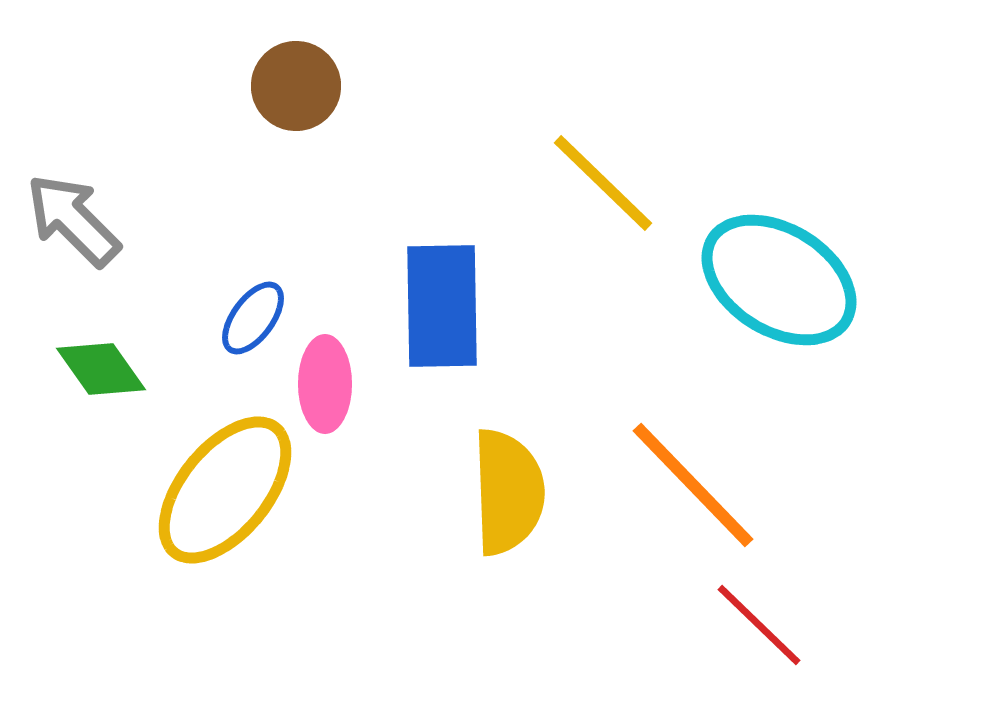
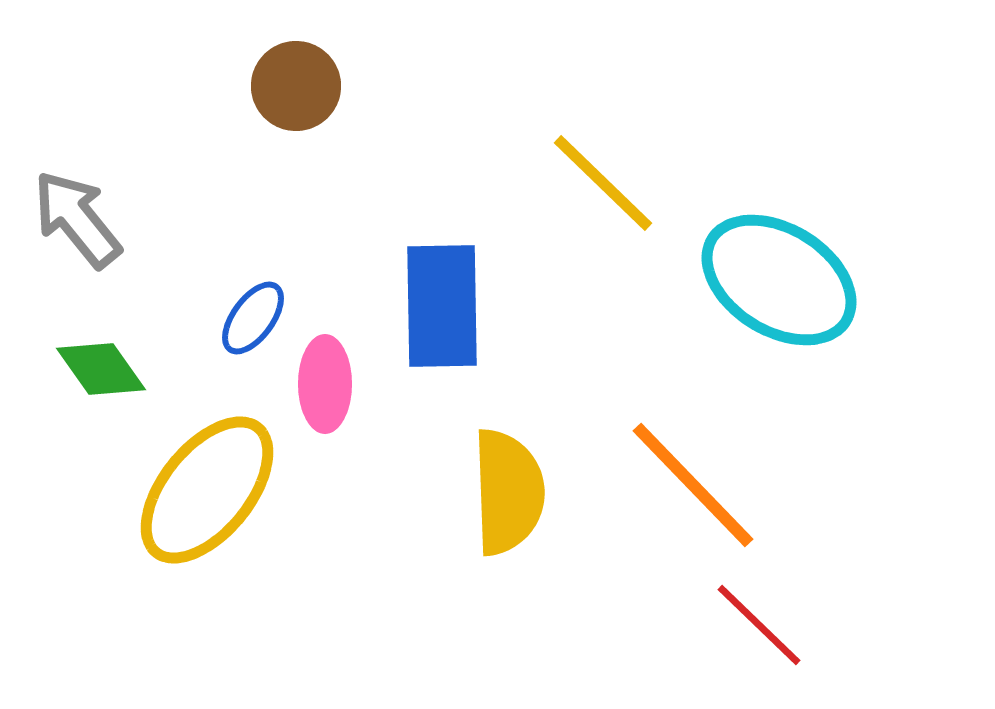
gray arrow: moved 4 px right, 1 px up; rotated 6 degrees clockwise
yellow ellipse: moved 18 px left
